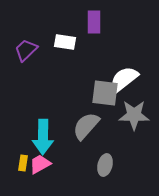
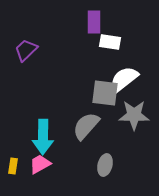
white rectangle: moved 45 px right
yellow rectangle: moved 10 px left, 3 px down
